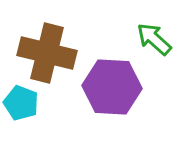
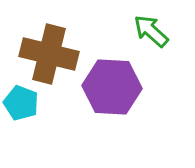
green arrow: moved 3 px left, 8 px up
brown cross: moved 2 px right, 1 px down
